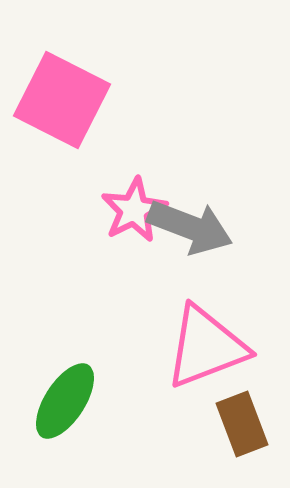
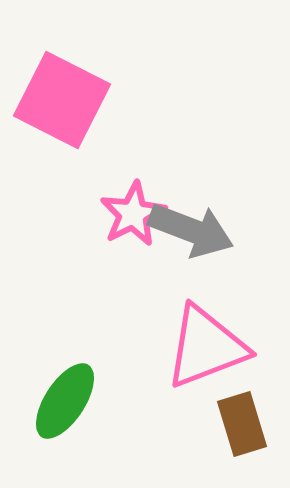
pink star: moved 1 px left, 4 px down
gray arrow: moved 1 px right, 3 px down
brown rectangle: rotated 4 degrees clockwise
